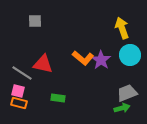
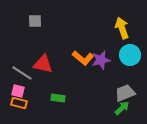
purple star: rotated 24 degrees clockwise
gray trapezoid: moved 2 px left
green arrow: rotated 28 degrees counterclockwise
